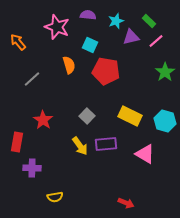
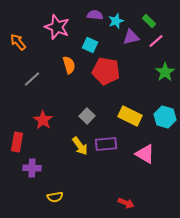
purple semicircle: moved 7 px right
cyan hexagon: moved 4 px up
